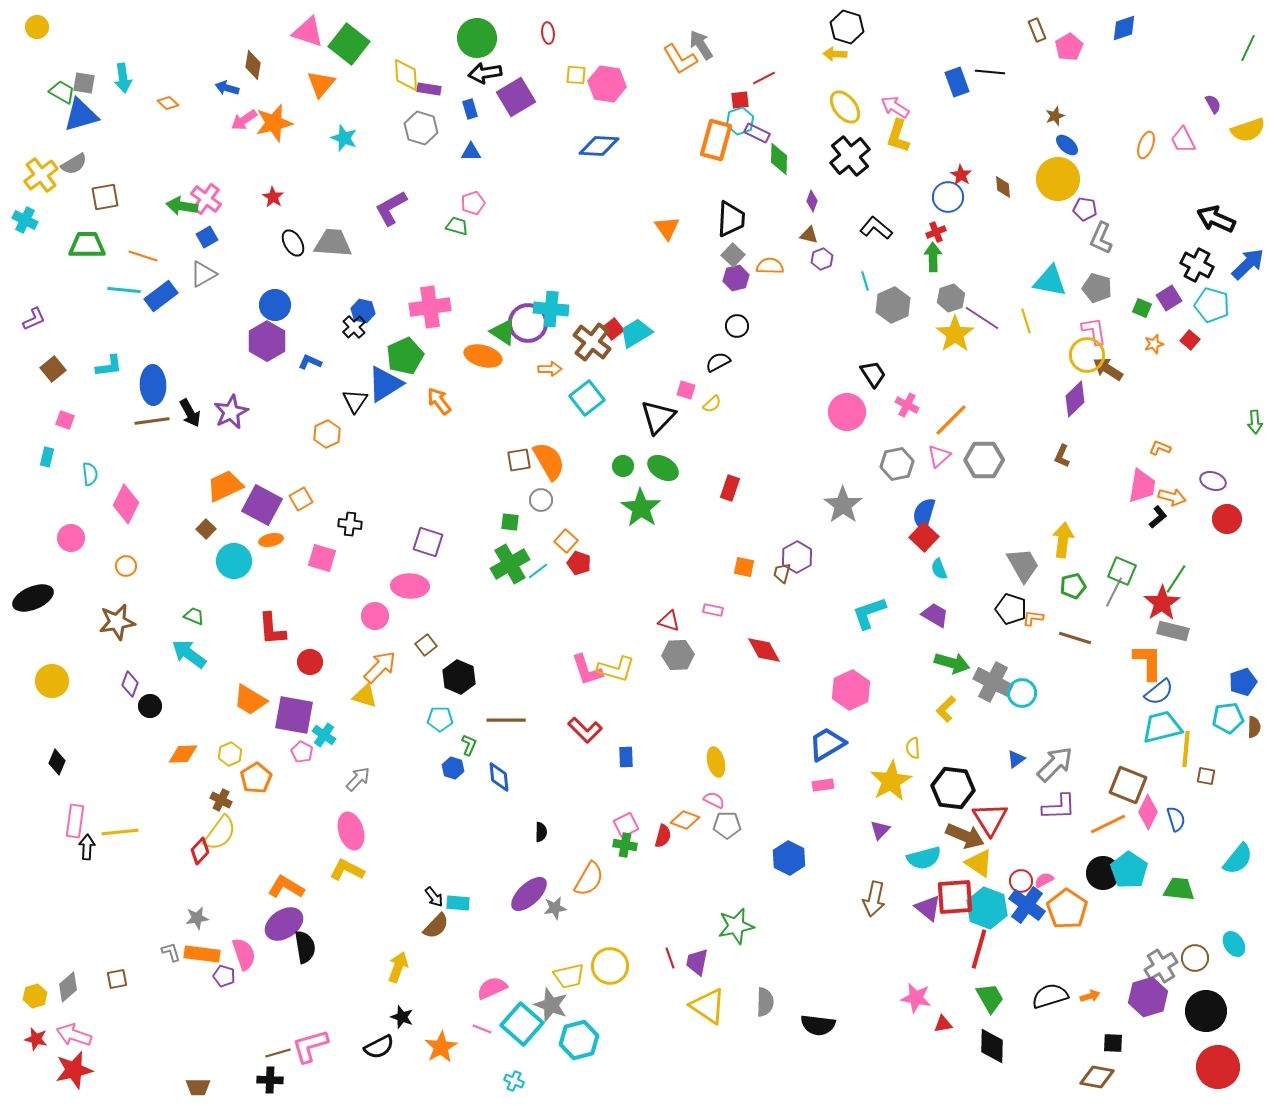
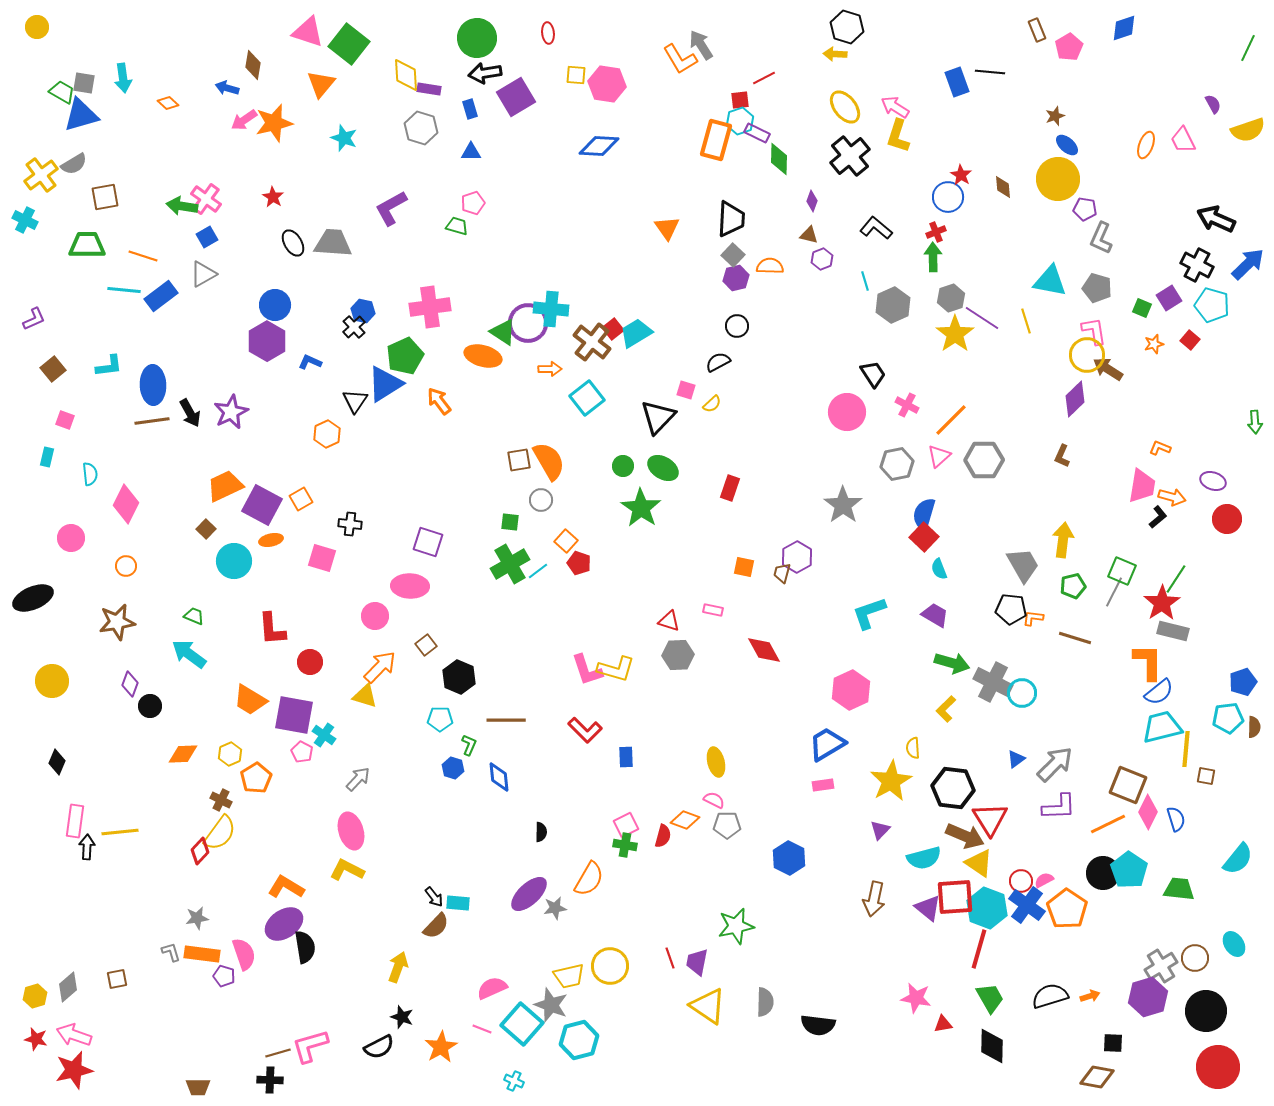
black pentagon at (1011, 609): rotated 12 degrees counterclockwise
